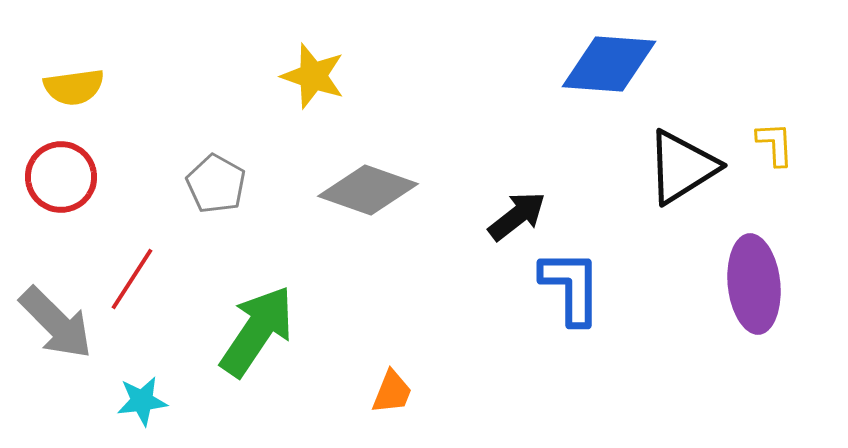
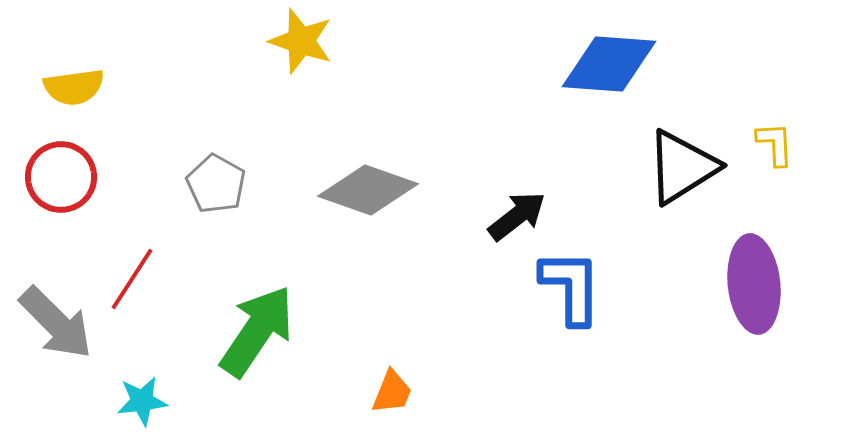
yellow star: moved 12 px left, 35 px up
